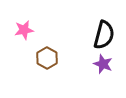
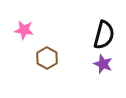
pink star: rotated 18 degrees clockwise
